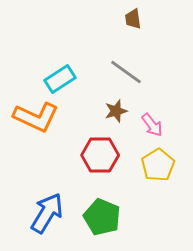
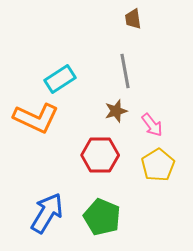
gray line: moved 1 px left, 1 px up; rotated 44 degrees clockwise
orange L-shape: moved 1 px down
